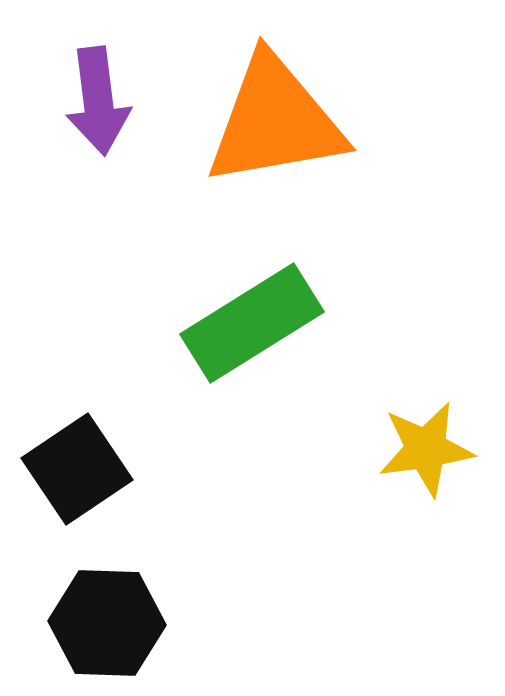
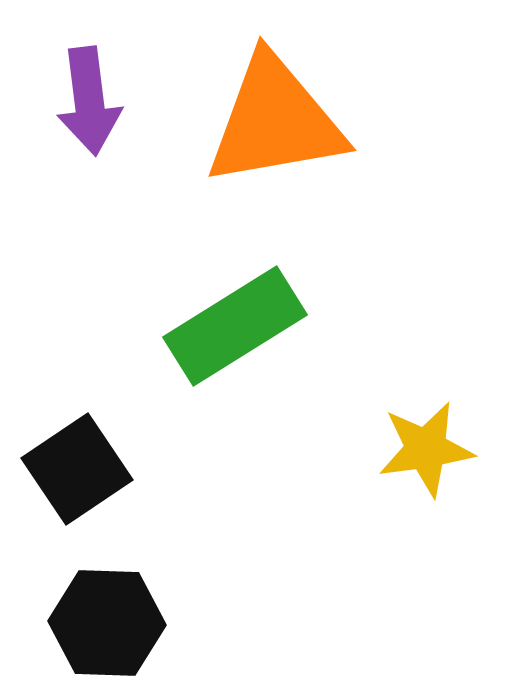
purple arrow: moved 9 px left
green rectangle: moved 17 px left, 3 px down
